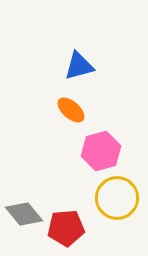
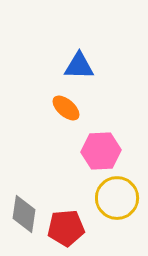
blue triangle: rotated 16 degrees clockwise
orange ellipse: moved 5 px left, 2 px up
pink hexagon: rotated 12 degrees clockwise
gray diamond: rotated 48 degrees clockwise
